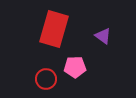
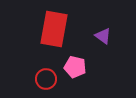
red rectangle: rotated 6 degrees counterclockwise
pink pentagon: rotated 15 degrees clockwise
